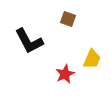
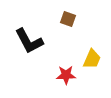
red star: moved 1 px right, 1 px down; rotated 24 degrees clockwise
